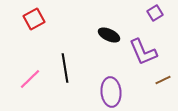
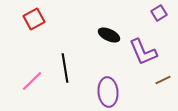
purple square: moved 4 px right
pink line: moved 2 px right, 2 px down
purple ellipse: moved 3 px left
